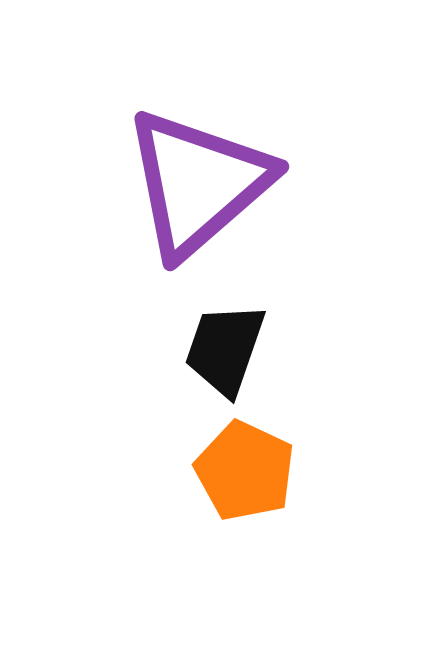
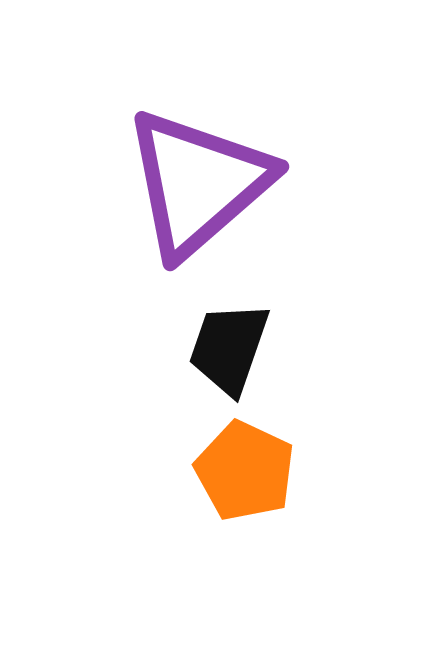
black trapezoid: moved 4 px right, 1 px up
